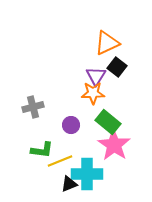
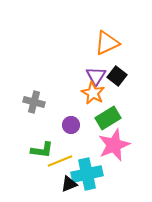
black square: moved 9 px down
orange star: rotated 30 degrees clockwise
gray cross: moved 1 px right, 5 px up; rotated 30 degrees clockwise
green rectangle: moved 4 px up; rotated 70 degrees counterclockwise
pink star: rotated 16 degrees clockwise
cyan cross: rotated 12 degrees counterclockwise
